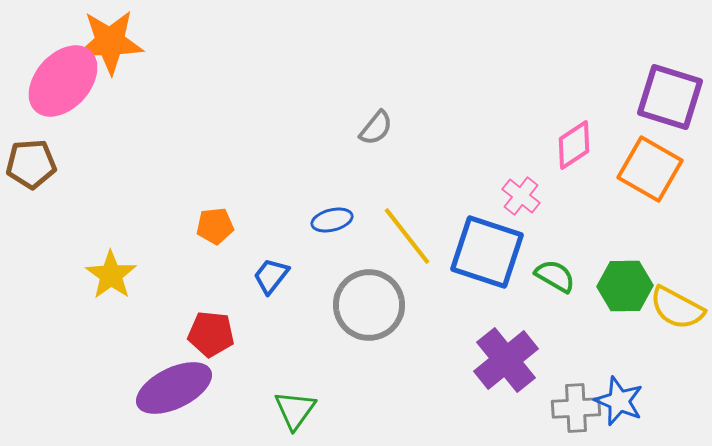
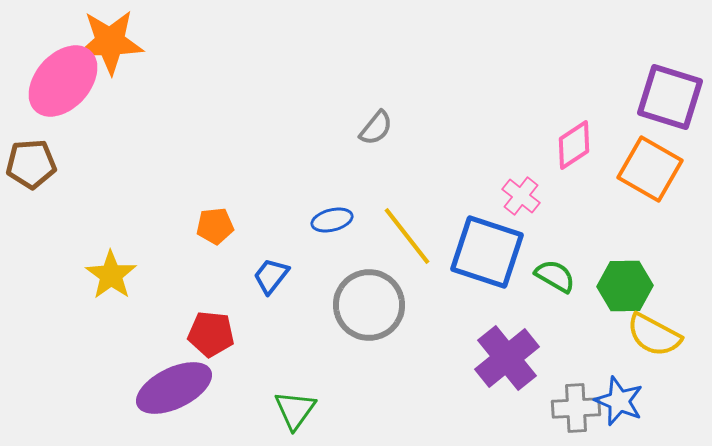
yellow semicircle: moved 23 px left, 27 px down
purple cross: moved 1 px right, 2 px up
